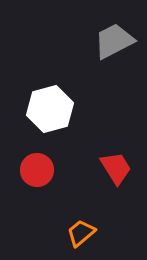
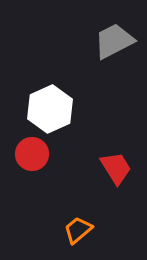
white hexagon: rotated 9 degrees counterclockwise
red circle: moved 5 px left, 16 px up
orange trapezoid: moved 3 px left, 3 px up
